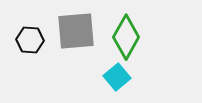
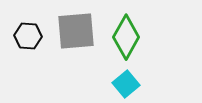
black hexagon: moved 2 px left, 4 px up
cyan square: moved 9 px right, 7 px down
